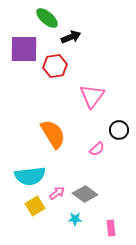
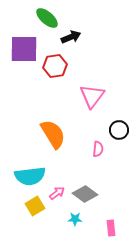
pink semicircle: moved 1 px right; rotated 42 degrees counterclockwise
